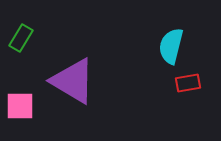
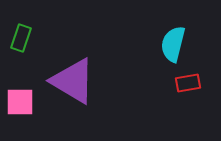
green rectangle: rotated 12 degrees counterclockwise
cyan semicircle: moved 2 px right, 2 px up
pink square: moved 4 px up
